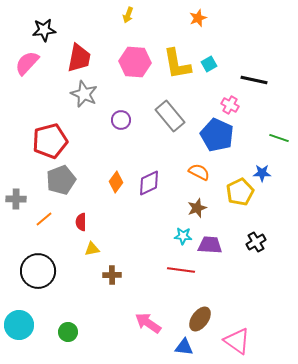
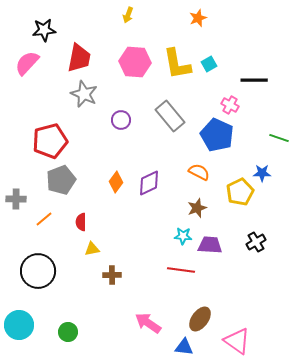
black line: rotated 12 degrees counterclockwise
